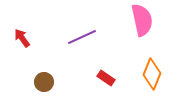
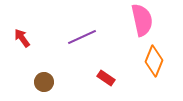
orange diamond: moved 2 px right, 13 px up
